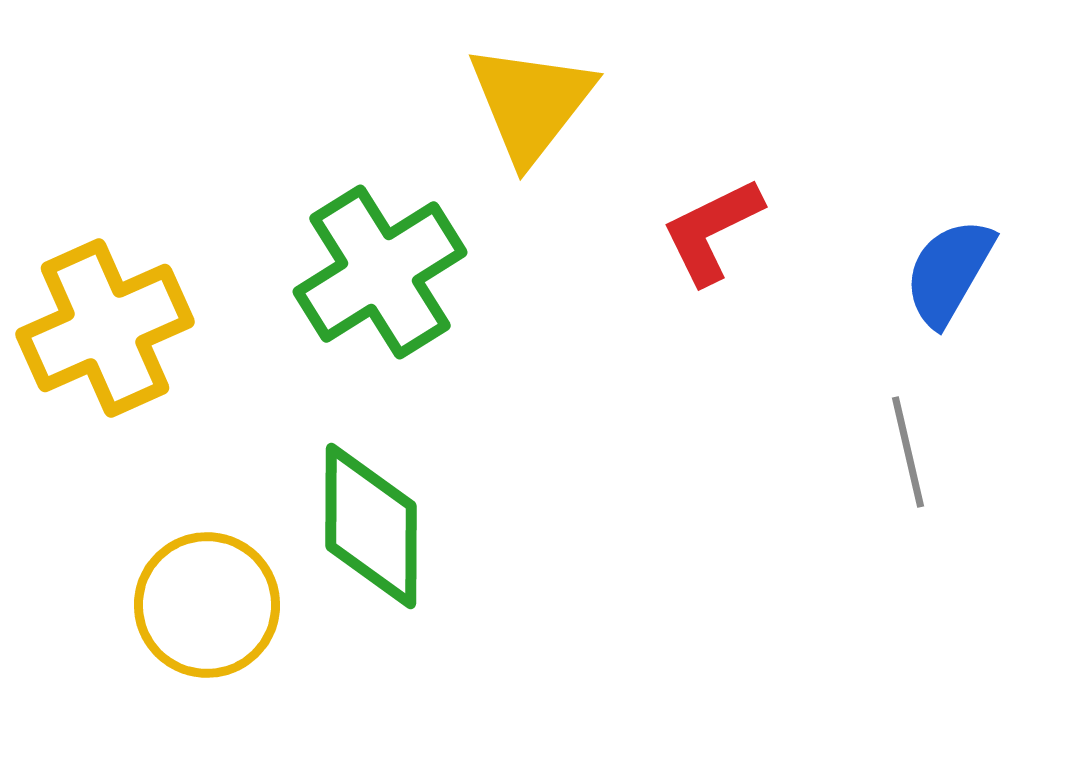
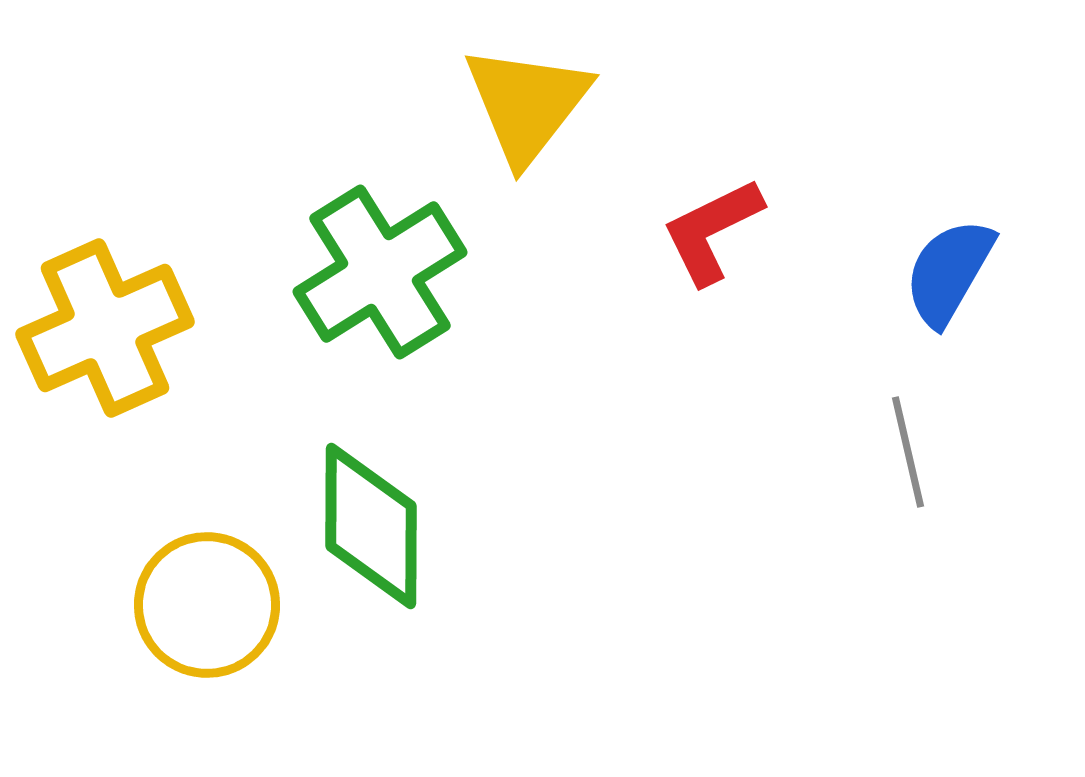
yellow triangle: moved 4 px left, 1 px down
